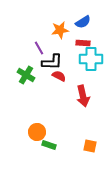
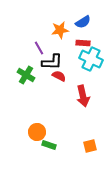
cyan cross: rotated 25 degrees clockwise
orange square: rotated 24 degrees counterclockwise
